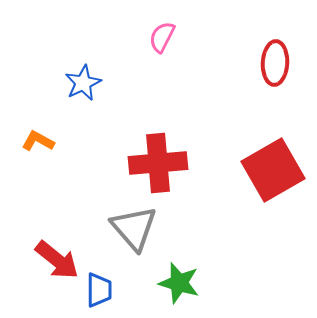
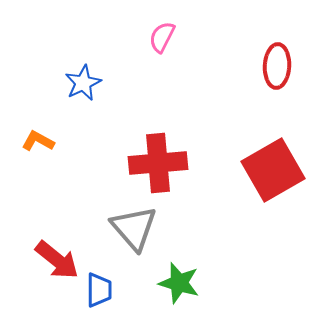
red ellipse: moved 2 px right, 3 px down
